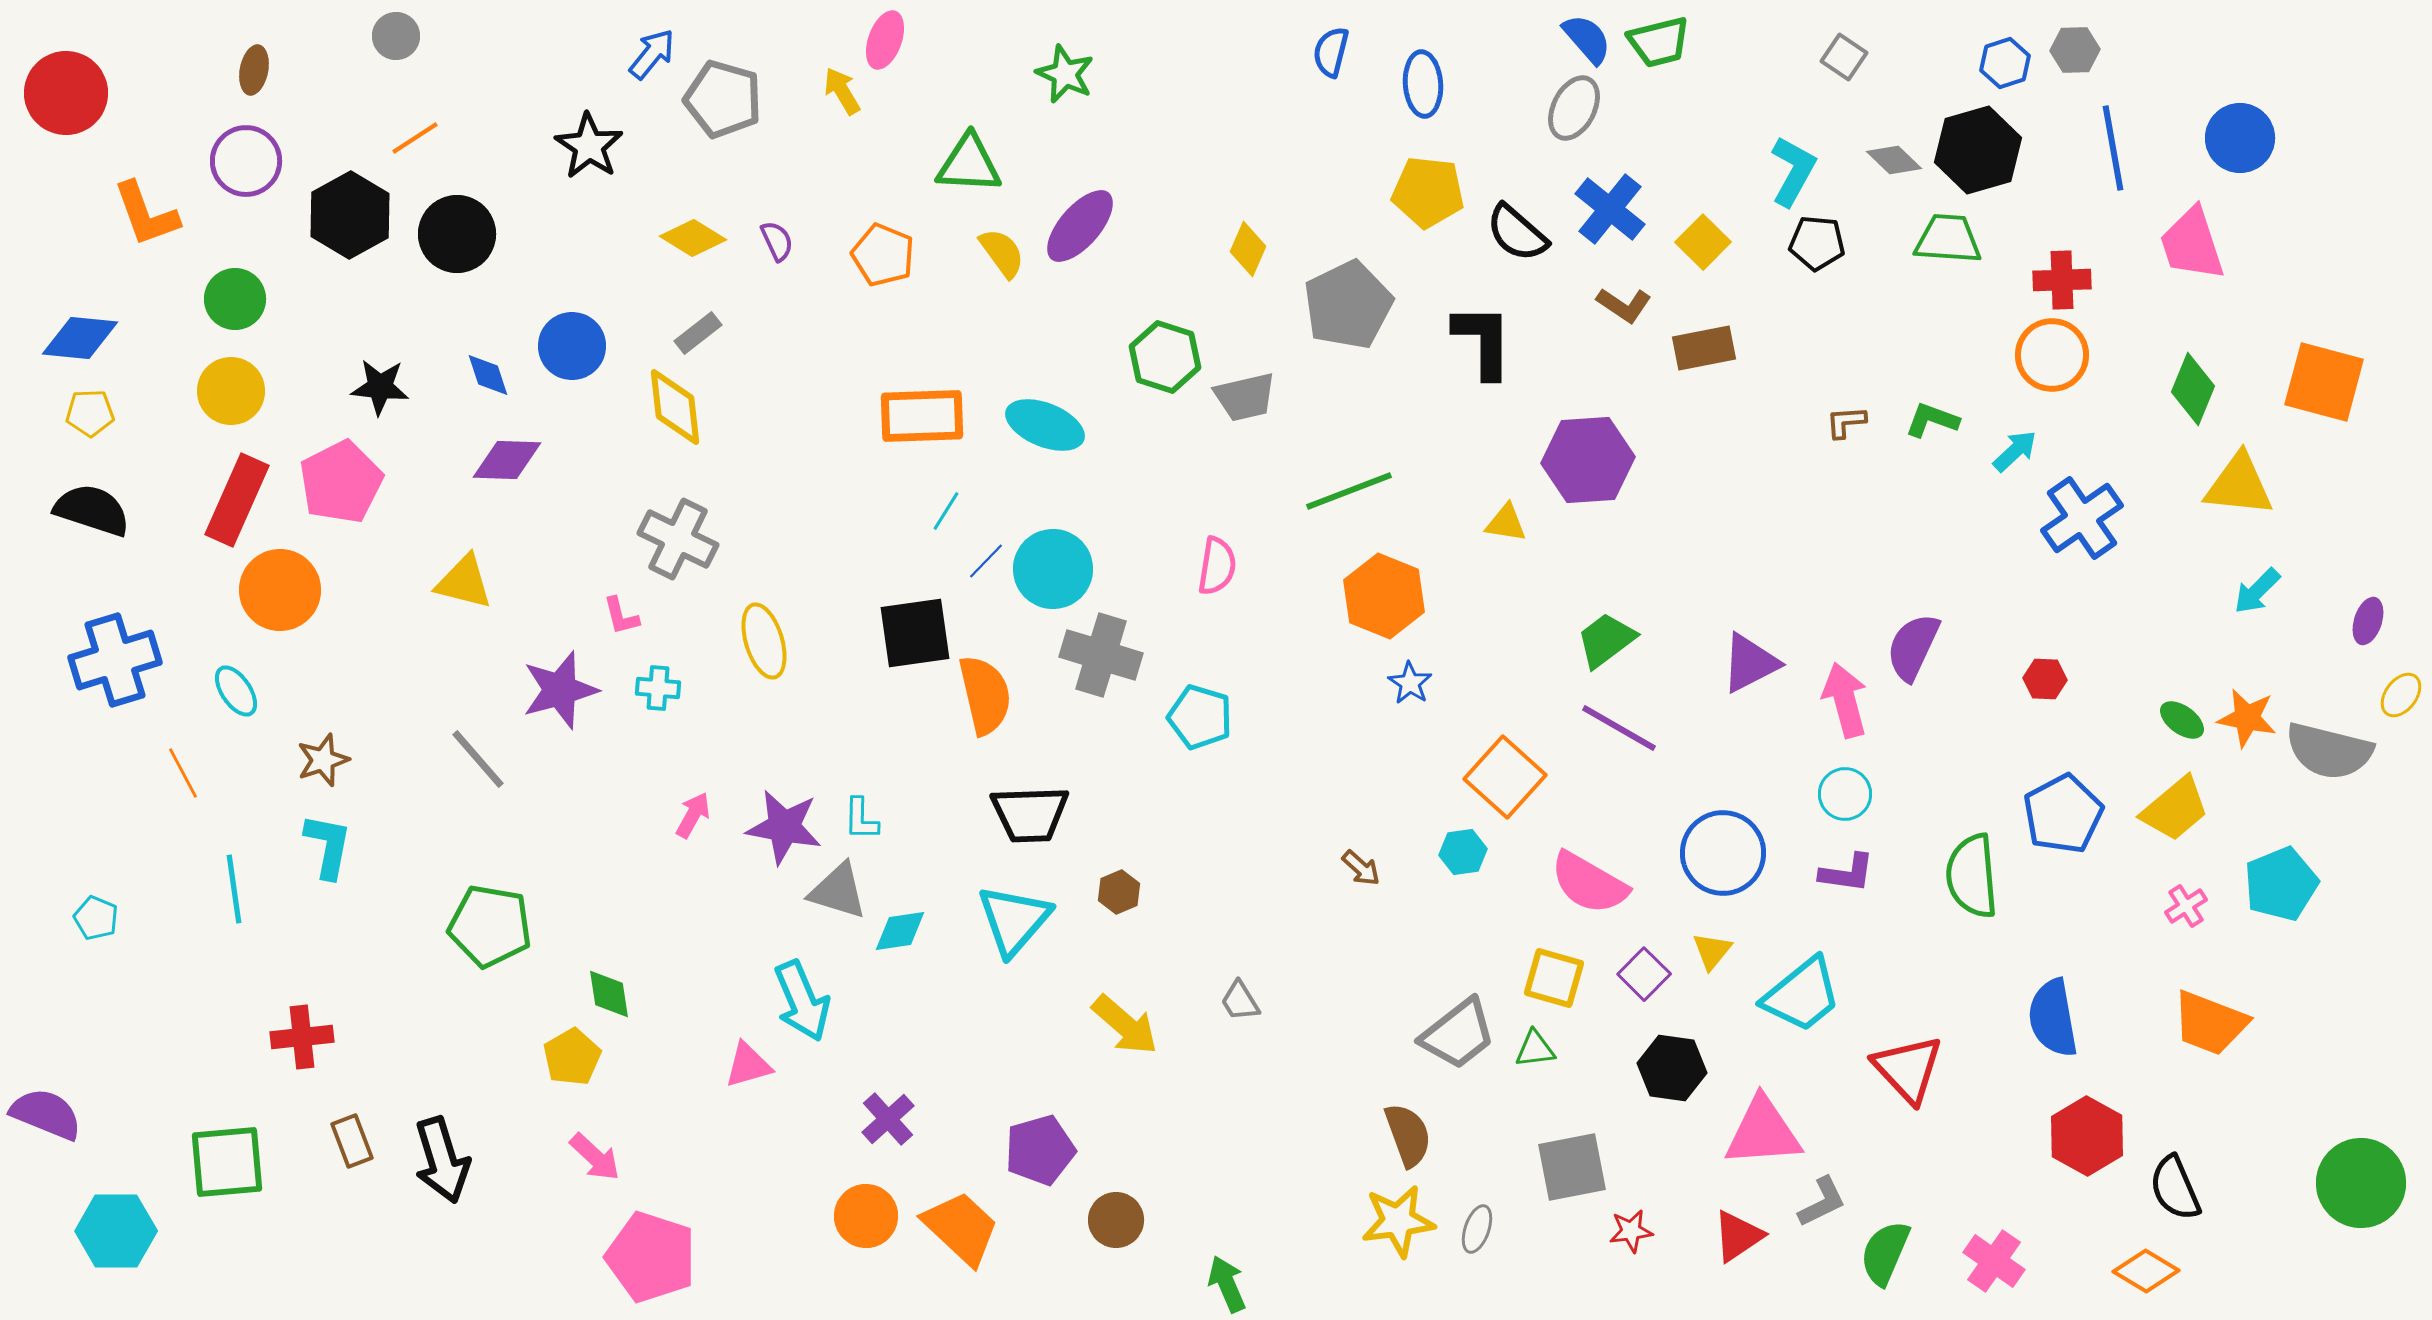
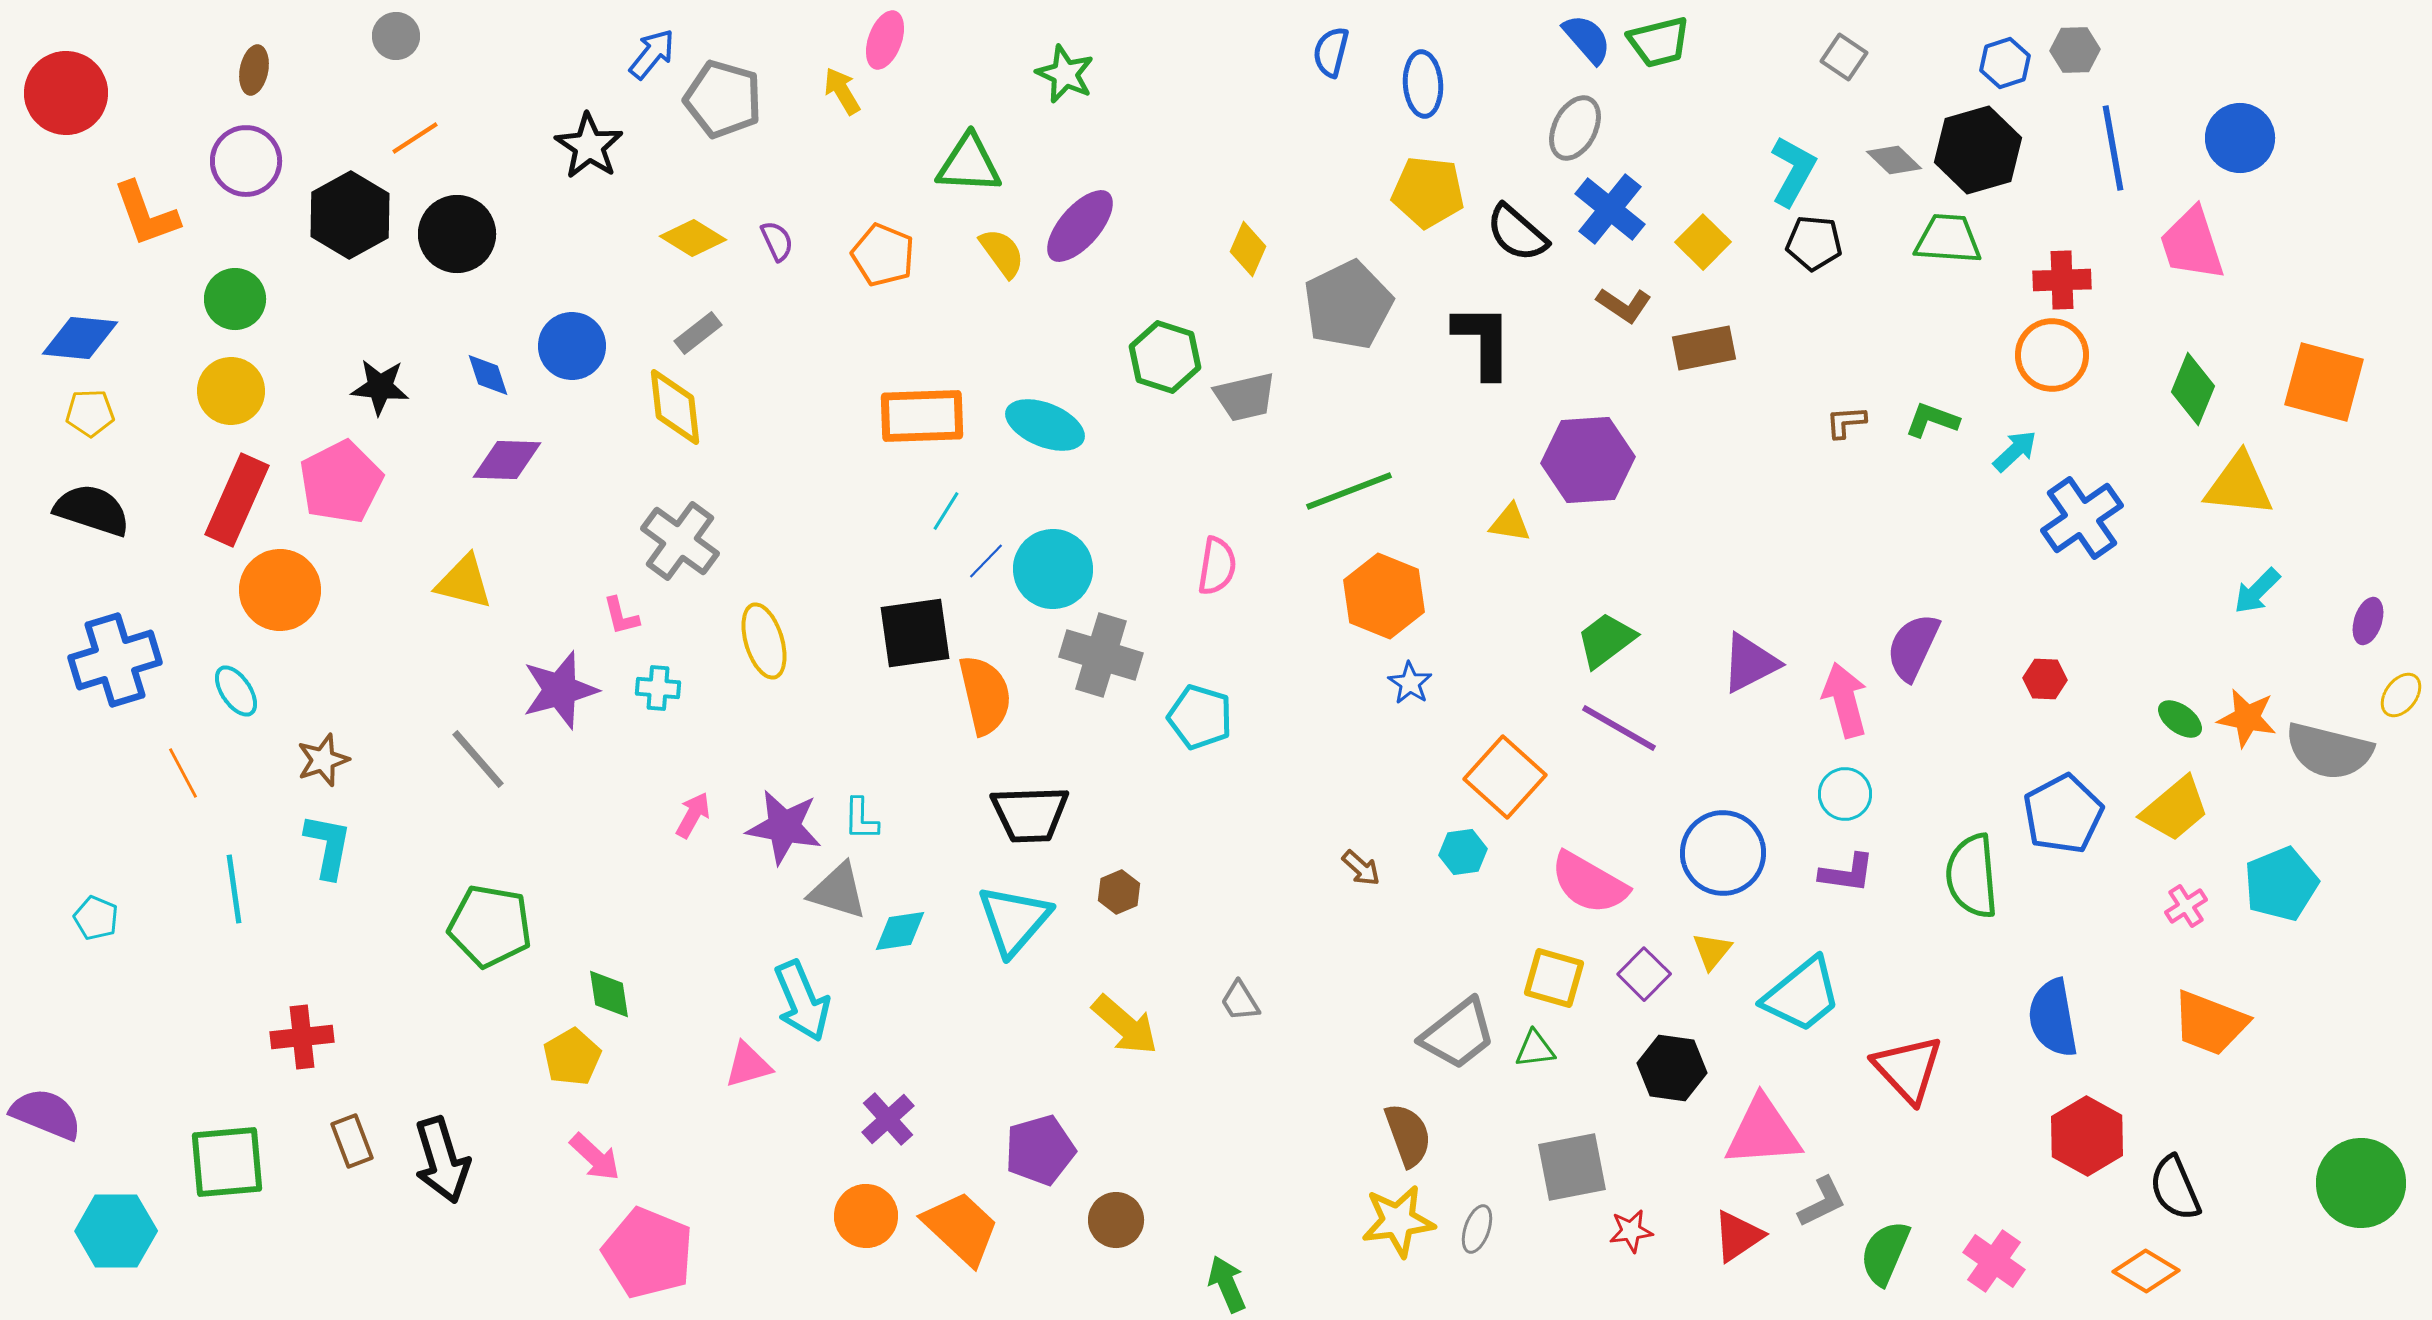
gray ellipse at (1574, 108): moved 1 px right, 20 px down
black pentagon at (1817, 243): moved 3 px left
yellow triangle at (1506, 523): moved 4 px right
gray cross at (678, 539): moved 2 px right, 2 px down; rotated 10 degrees clockwise
green ellipse at (2182, 720): moved 2 px left, 1 px up
pink pentagon at (651, 1257): moved 3 px left, 4 px up; rotated 4 degrees clockwise
